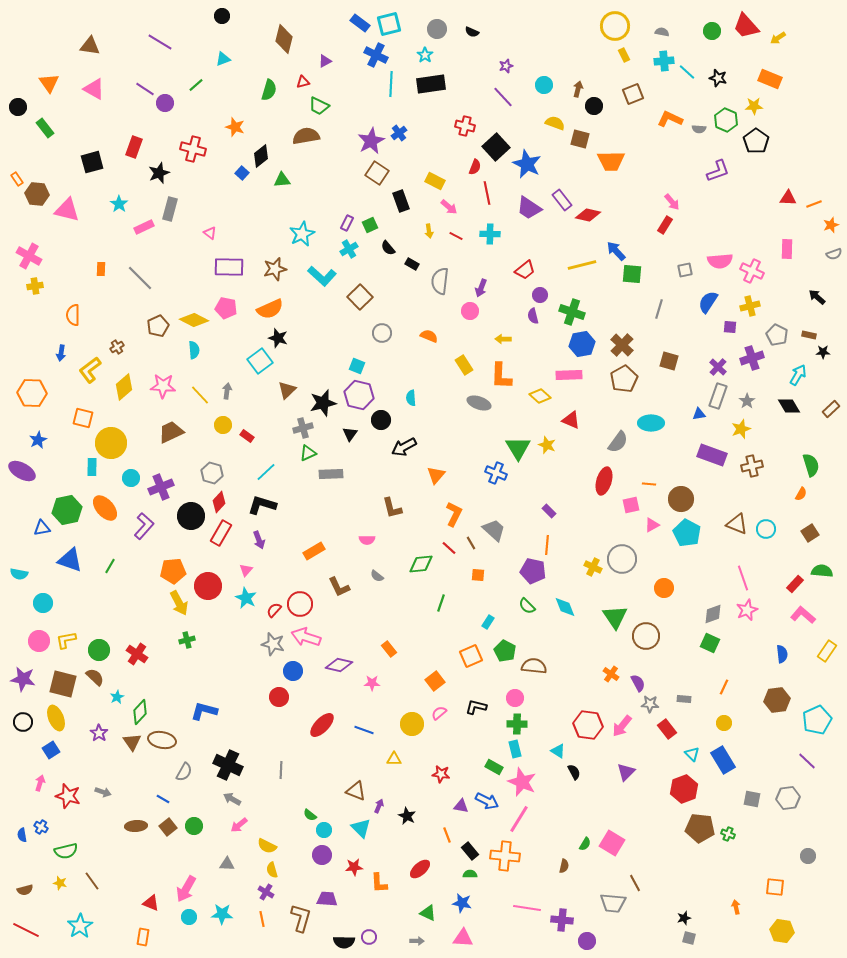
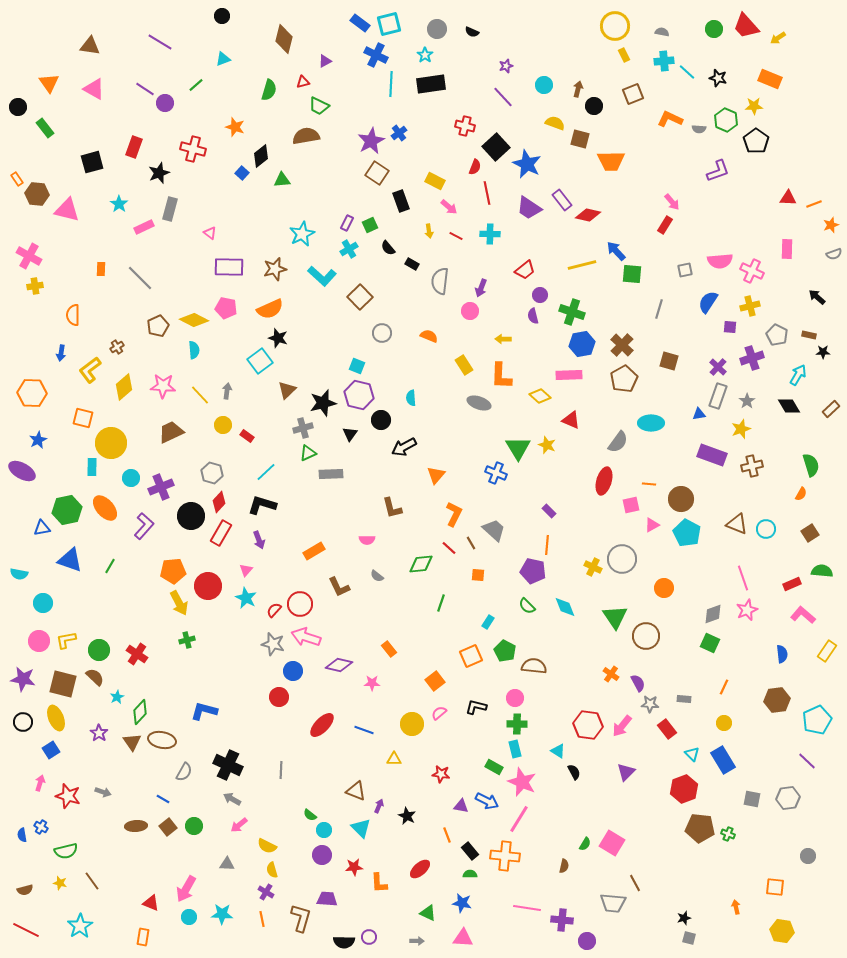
green circle at (712, 31): moved 2 px right, 2 px up
red rectangle at (795, 584): moved 3 px left; rotated 24 degrees clockwise
